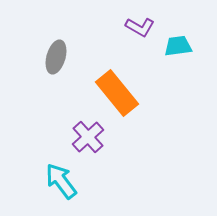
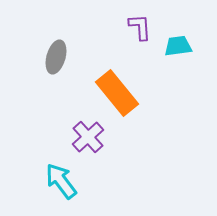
purple L-shape: rotated 124 degrees counterclockwise
